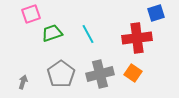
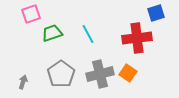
orange square: moved 5 px left
